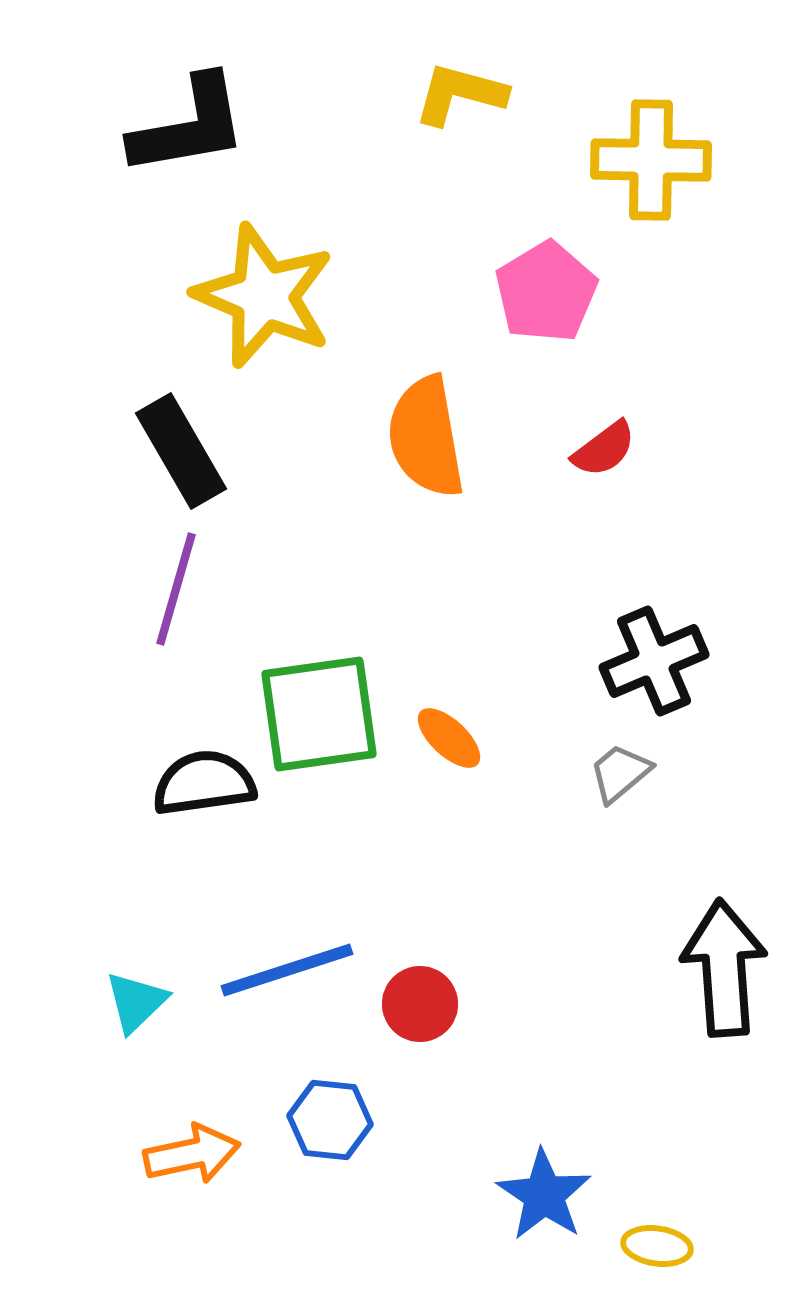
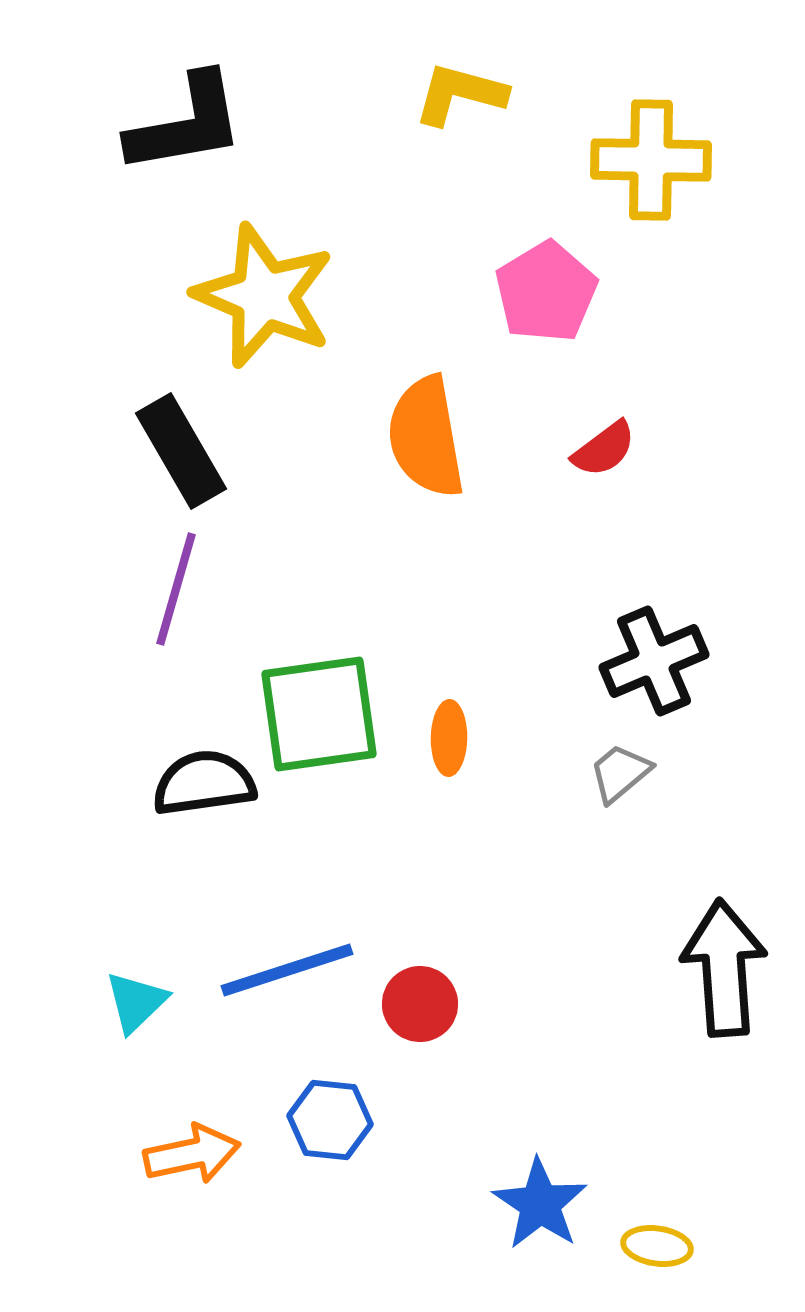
black L-shape: moved 3 px left, 2 px up
orange ellipse: rotated 48 degrees clockwise
blue star: moved 4 px left, 9 px down
